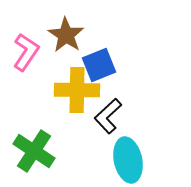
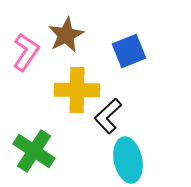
brown star: rotated 12 degrees clockwise
blue square: moved 30 px right, 14 px up
